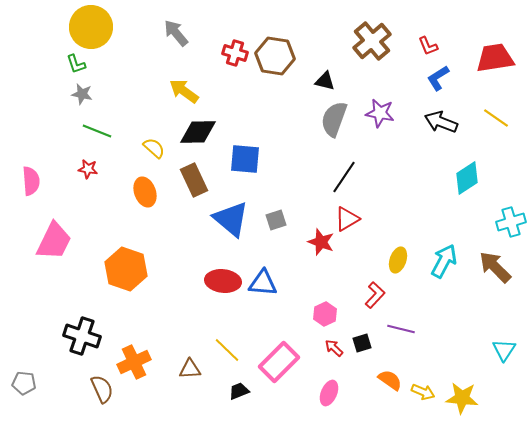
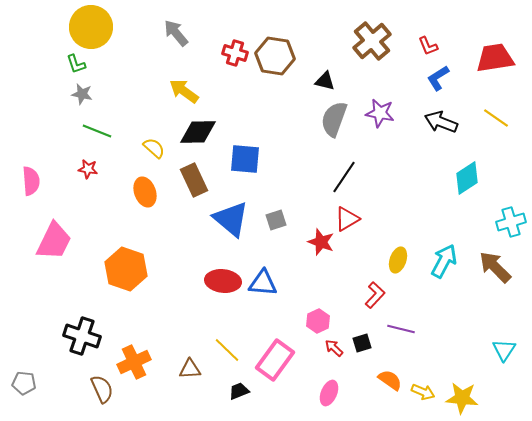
pink hexagon at (325, 314): moved 7 px left, 7 px down
pink rectangle at (279, 362): moved 4 px left, 2 px up; rotated 9 degrees counterclockwise
